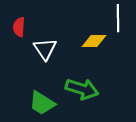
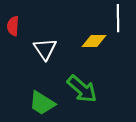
red semicircle: moved 6 px left, 1 px up
green arrow: rotated 24 degrees clockwise
